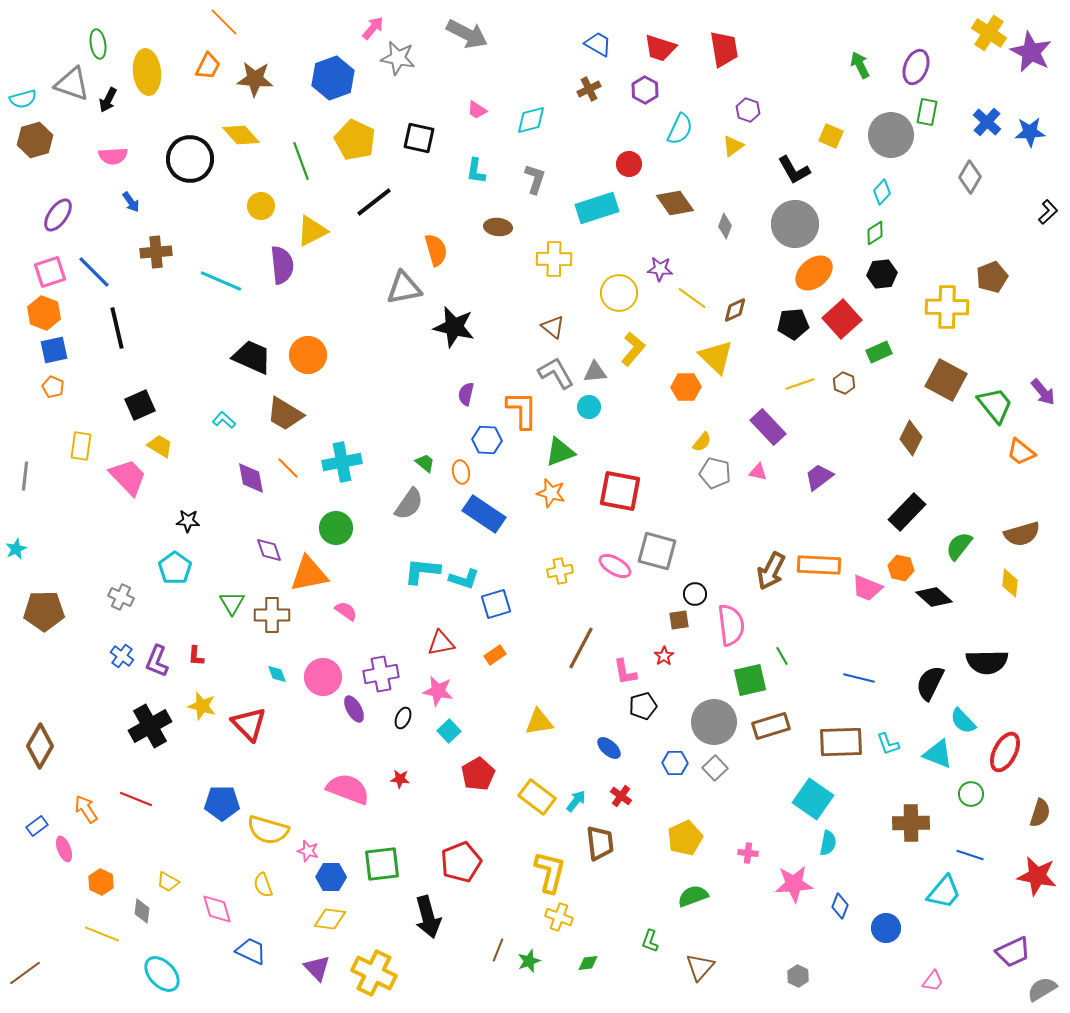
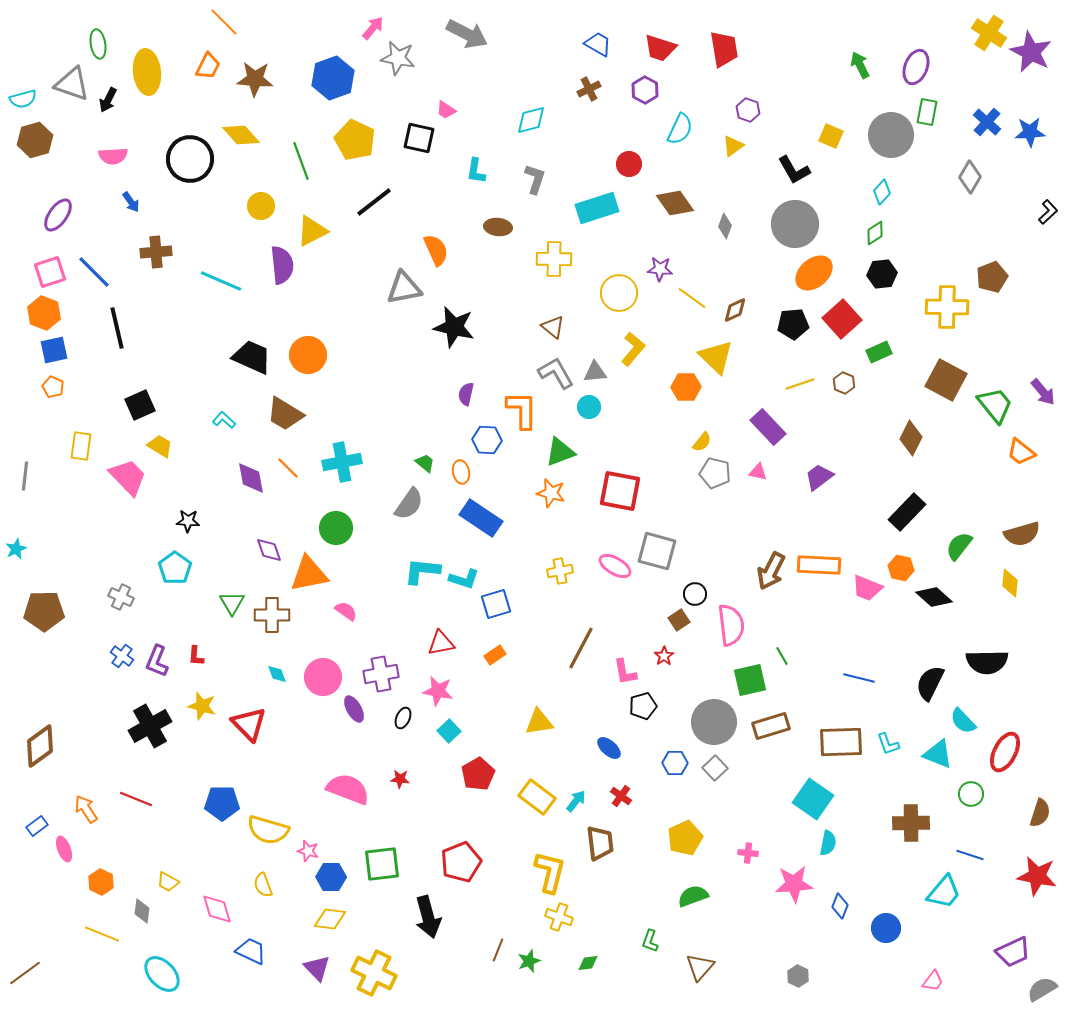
pink trapezoid at (477, 110): moved 31 px left
orange semicircle at (436, 250): rotated 8 degrees counterclockwise
blue rectangle at (484, 514): moved 3 px left, 4 px down
brown square at (679, 620): rotated 25 degrees counterclockwise
brown diamond at (40, 746): rotated 24 degrees clockwise
